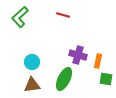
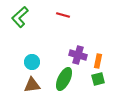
green square: moved 8 px left; rotated 24 degrees counterclockwise
